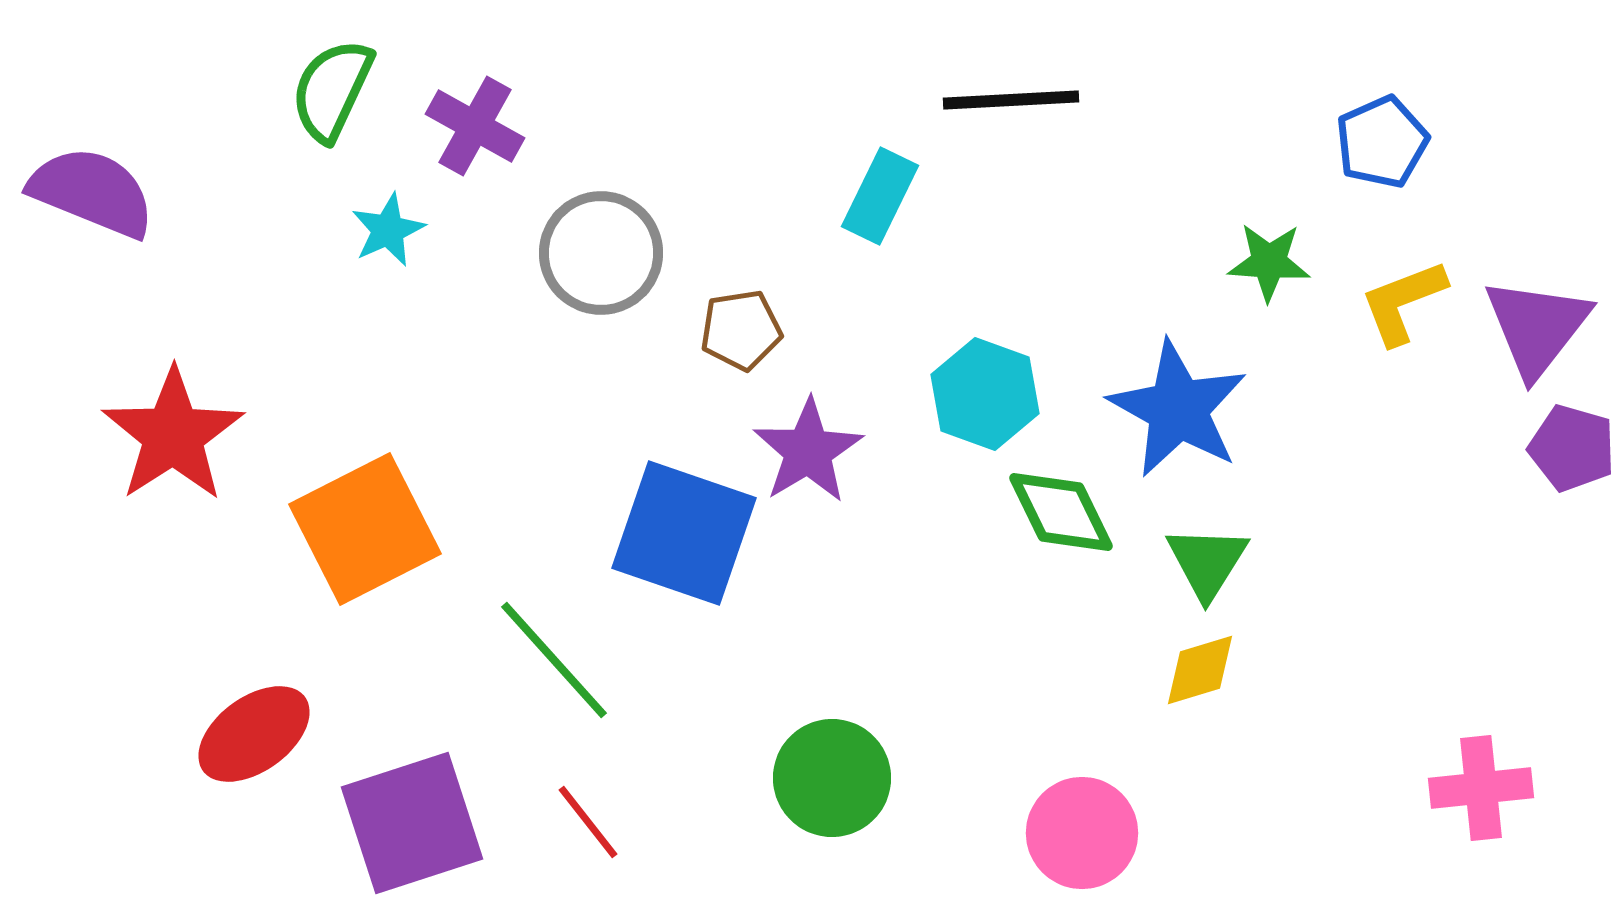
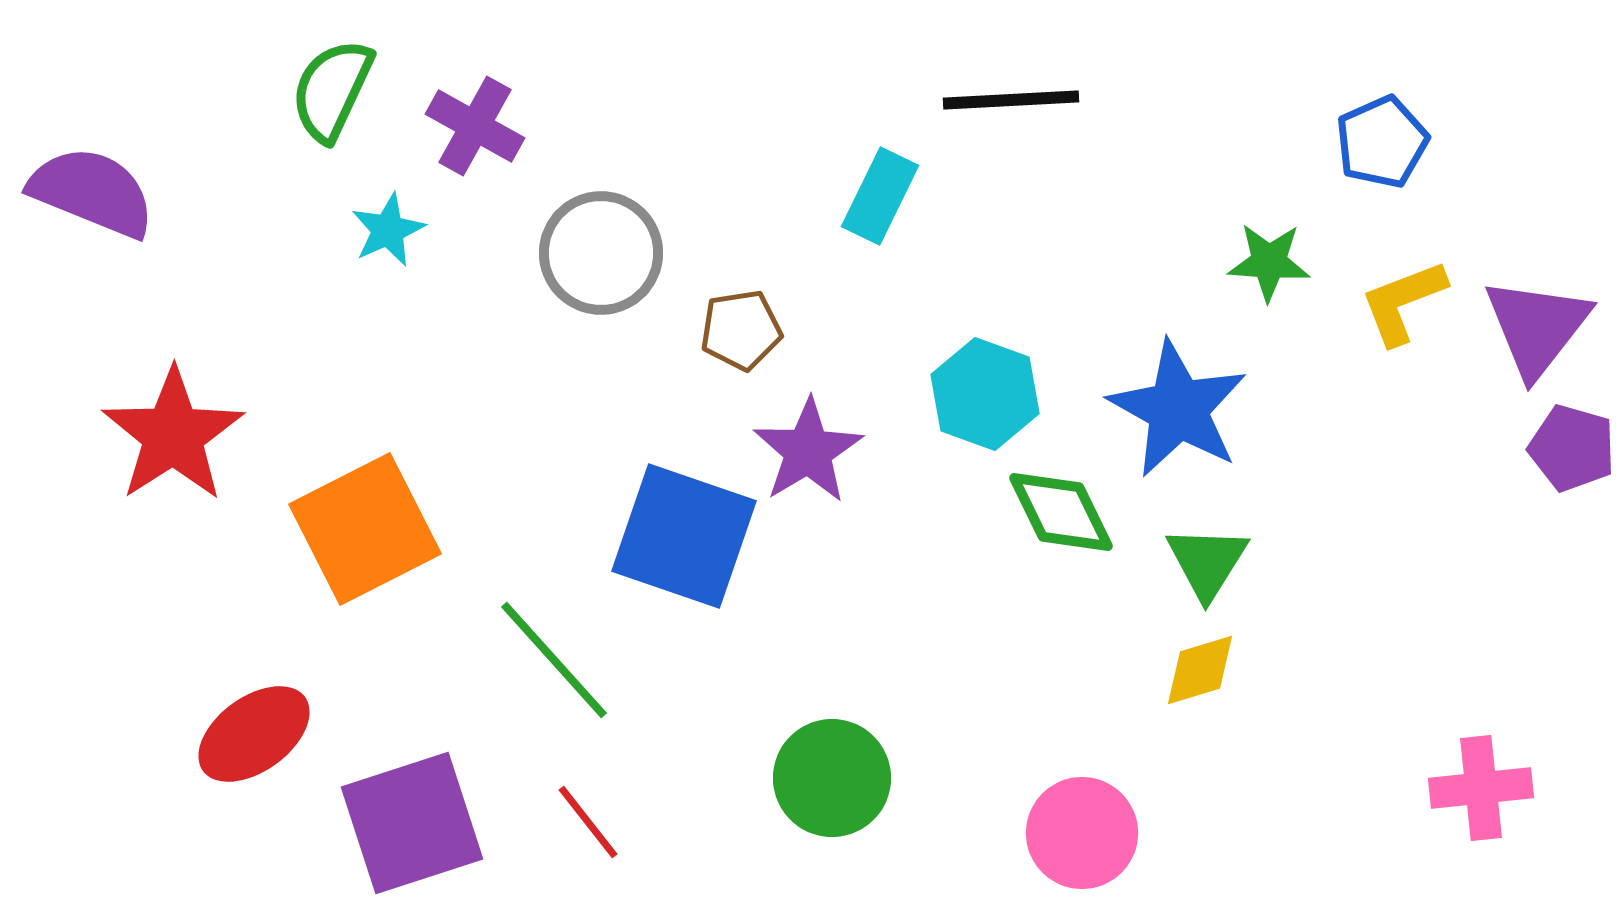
blue square: moved 3 px down
